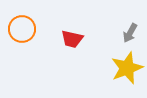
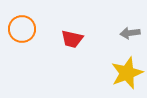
gray arrow: rotated 54 degrees clockwise
yellow star: moved 5 px down
